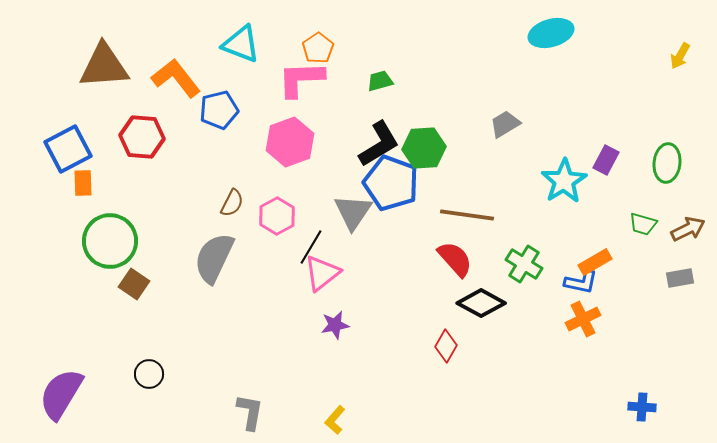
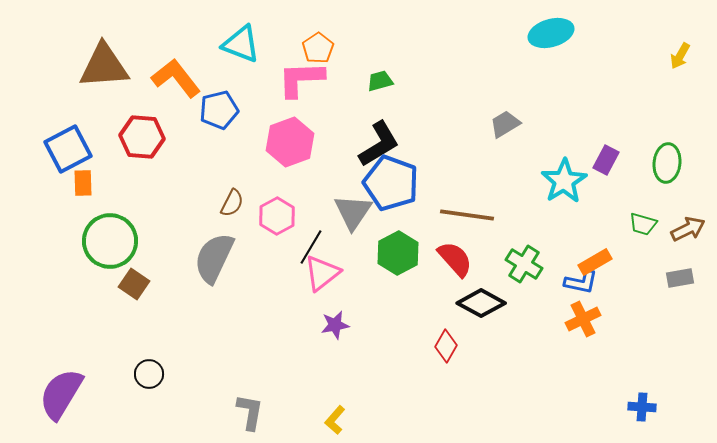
green hexagon at (424, 148): moved 26 px left, 105 px down; rotated 24 degrees counterclockwise
